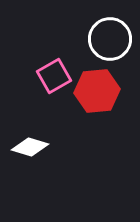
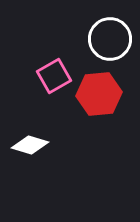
red hexagon: moved 2 px right, 3 px down
white diamond: moved 2 px up
